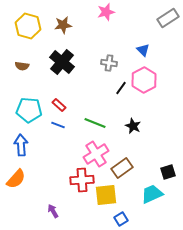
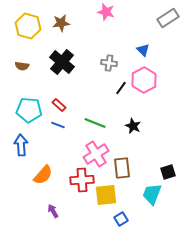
pink star: rotated 30 degrees clockwise
brown star: moved 2 px left, 2 px up
brown rectangle: rotated 60 degrees counterclockwise
orange semicircle: moved 27 px right, 4 px up
cyan trapezoid: rotated 45 degrees counterclockwise
